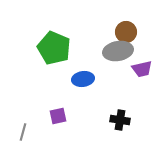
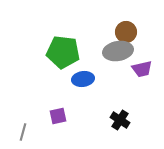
green pentagon: moved 9 px right, 4 px down; rotated 16 degrees counterclockwise
black cross: rotated 24 degrees clockwise
